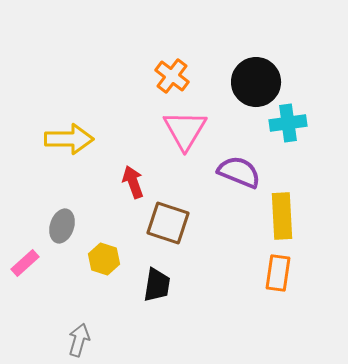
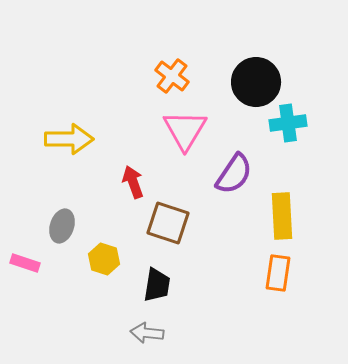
purple semicircle: moved 5 px left, 2 px down; rotated 102 degrees clockwise
pink rectangle: rotated 60 degrees clockwise
gray arrow: moved 68 px right, 7 px up; rotated 100 degrees counterclockwise
